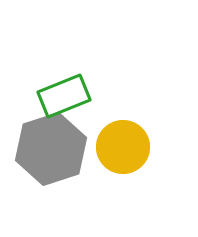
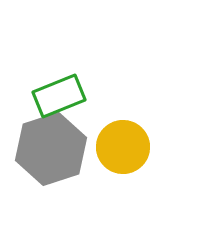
green rectangle: moved 5 px left
